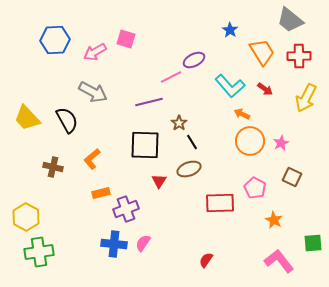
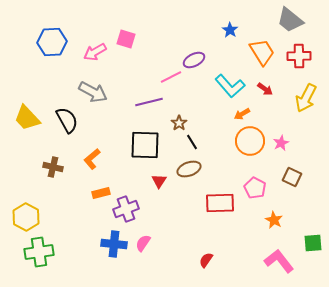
blue hexagon: moved 3 px left, 2 px down
orange arrow: rotated 56 degrees counterclockwise
